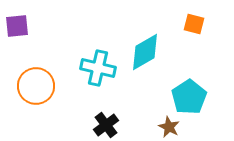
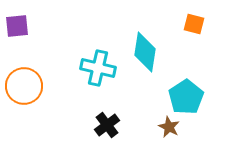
cyan diamond: rotated 51 degrees counterclockwise
orange circle: moved 12 px left
cyan pentagon: moved 3 px left
black cross: moved 1 px right
